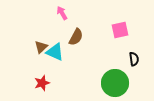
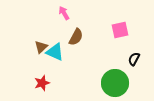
pink arrow: moved 2 px right
black semicircle: rotated 144 degrees counterclockwise
